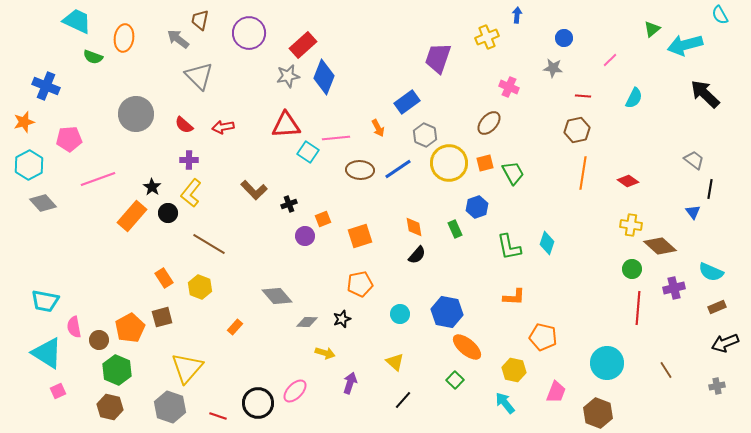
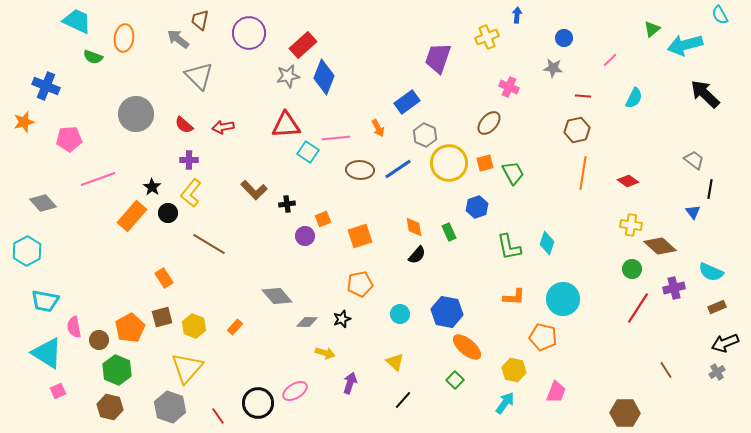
cyan hexagon at (29, 165): moved 2 px left, 86 px down
black cross at (289, 204): moved 2 px left; rotated 14 degrees clockwise
green rectangle at (455, 229): moved 6 px left, 3 px down
yellow hexagon at (200, 287): moved 6 px left, 39 px down
red line at (638, 308): rotated 28 degrees clockwise
cyan circle at (607, 363): moved 44 px left, 64 px up
gray cross at (717, 386): moved 14 px up; rotated 21 degrees counterclockwise
pink ellipse at (295, 391): rotated 15 degrees clockwise
cyan arrow at (505, 403): rotated 75 degrees clockwise
brown hexagon at (598, 413): moved 27 px right; rotated 20 degrees counterclockwise
red line at (218, 416): rotated 36 degrees clockwise
